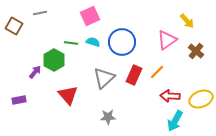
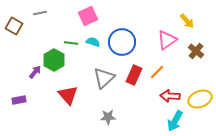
pink square: moved 2 px left
yellow ellipse: moved 1 px left
